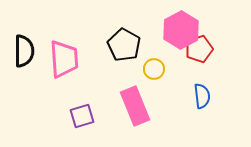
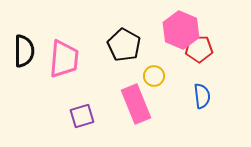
pink hexagon: rotated 9 degrees counterclockwise
red pentagon: rotated 16 degrees clockwise
pink trapezoid: rotated 9 degrees clockwise
yellow circle: moved 7 px down
pink rectangle: moved 1 px right, 2 px up
